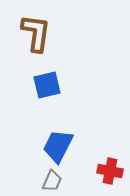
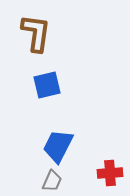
red cross: moved 2 px down; rotated 15 degrees counterclockwise
